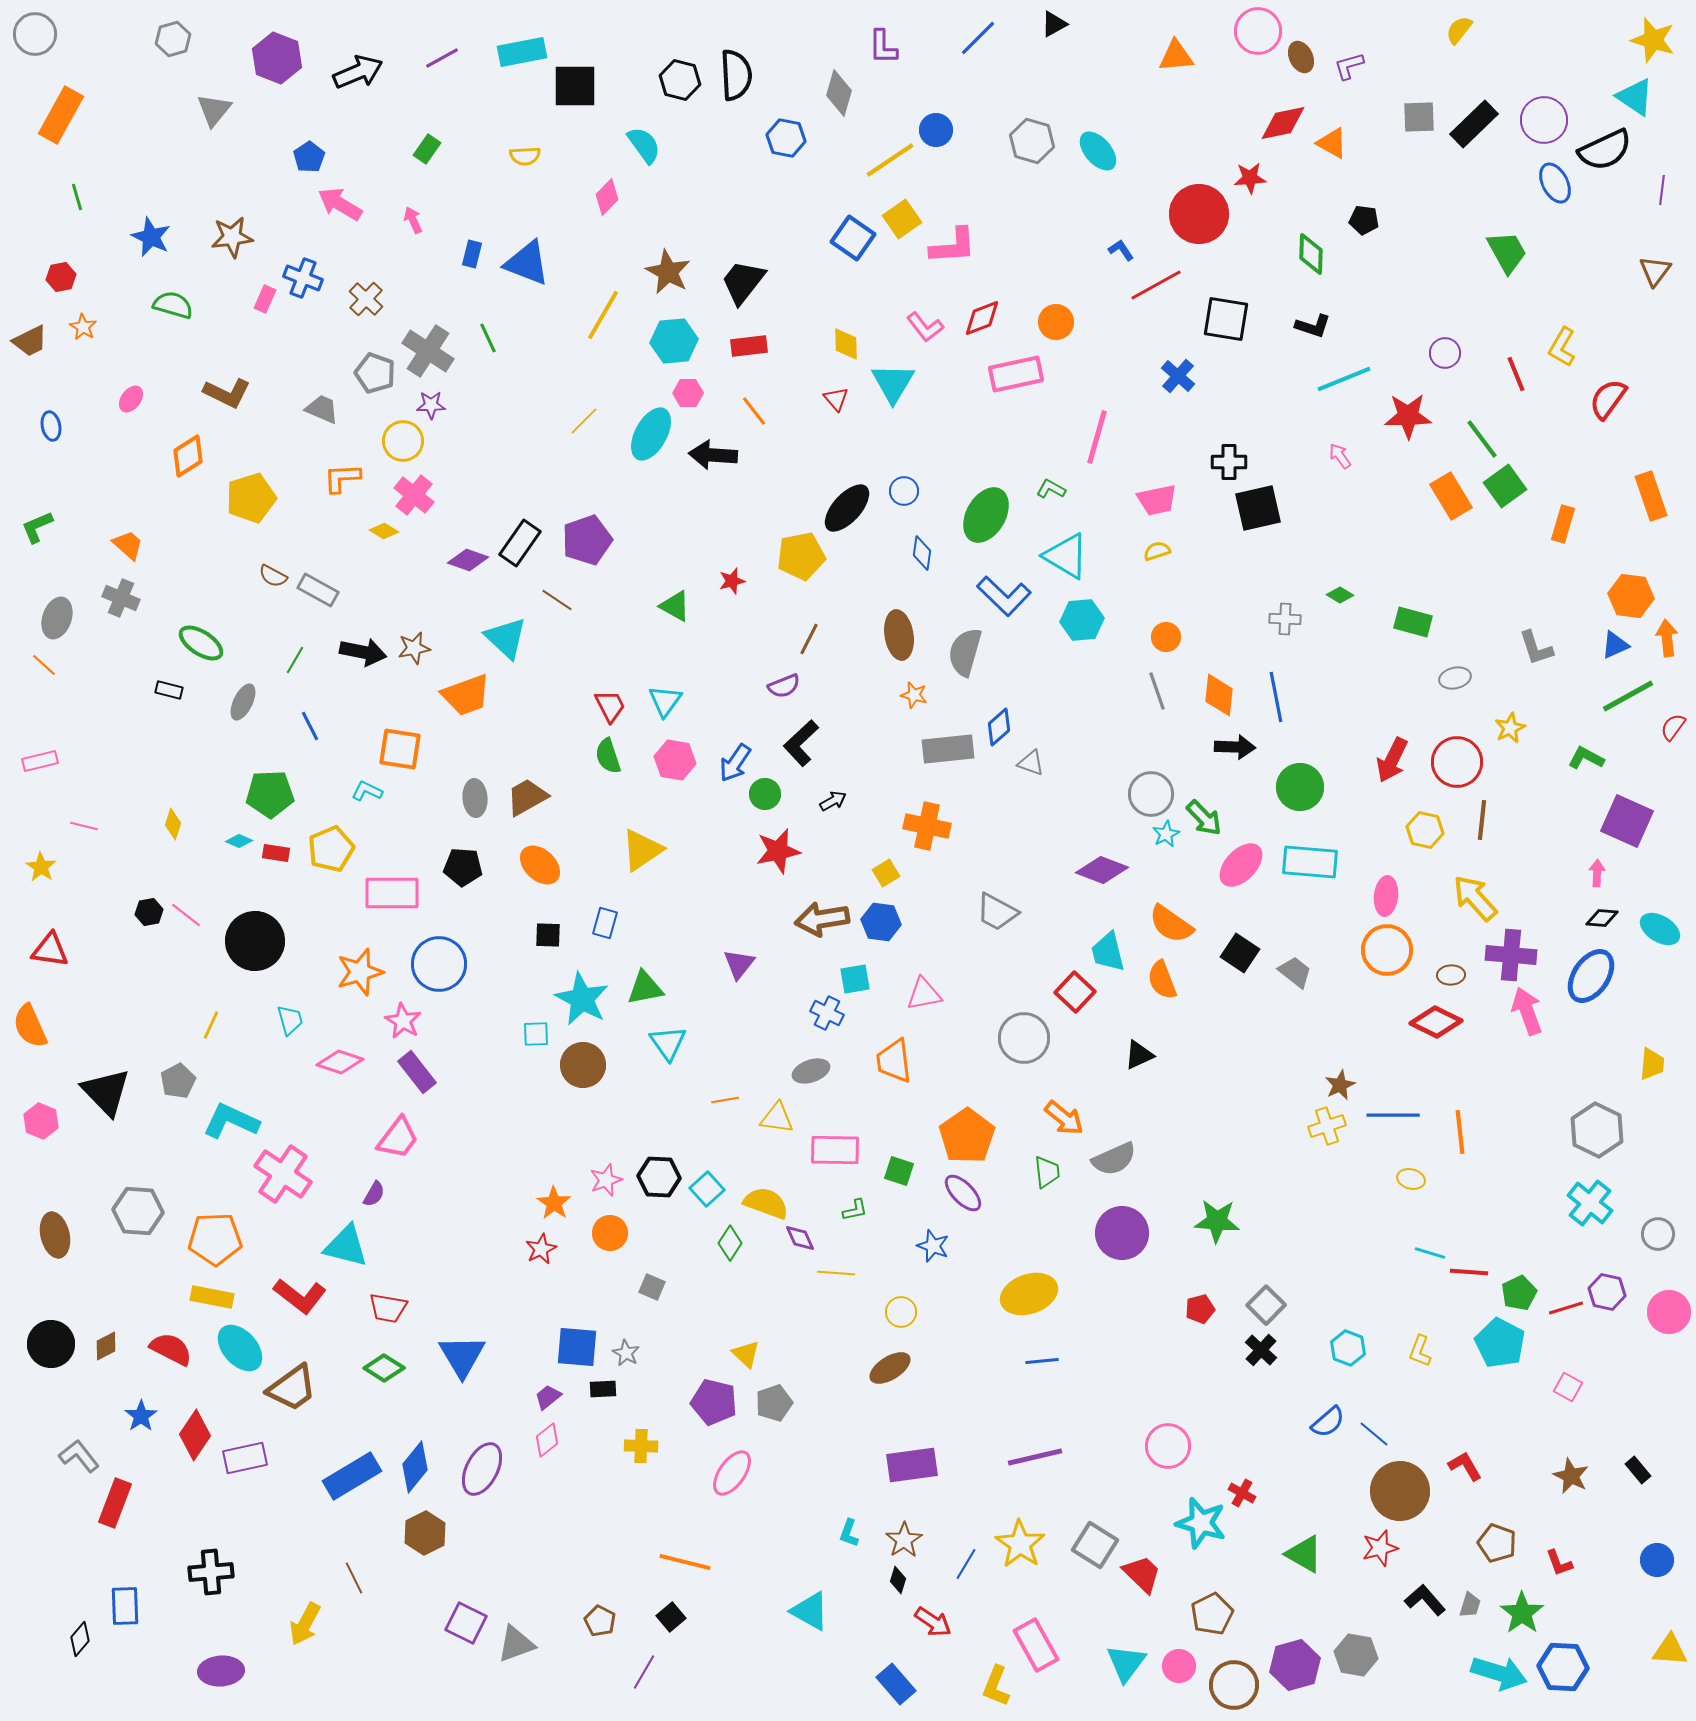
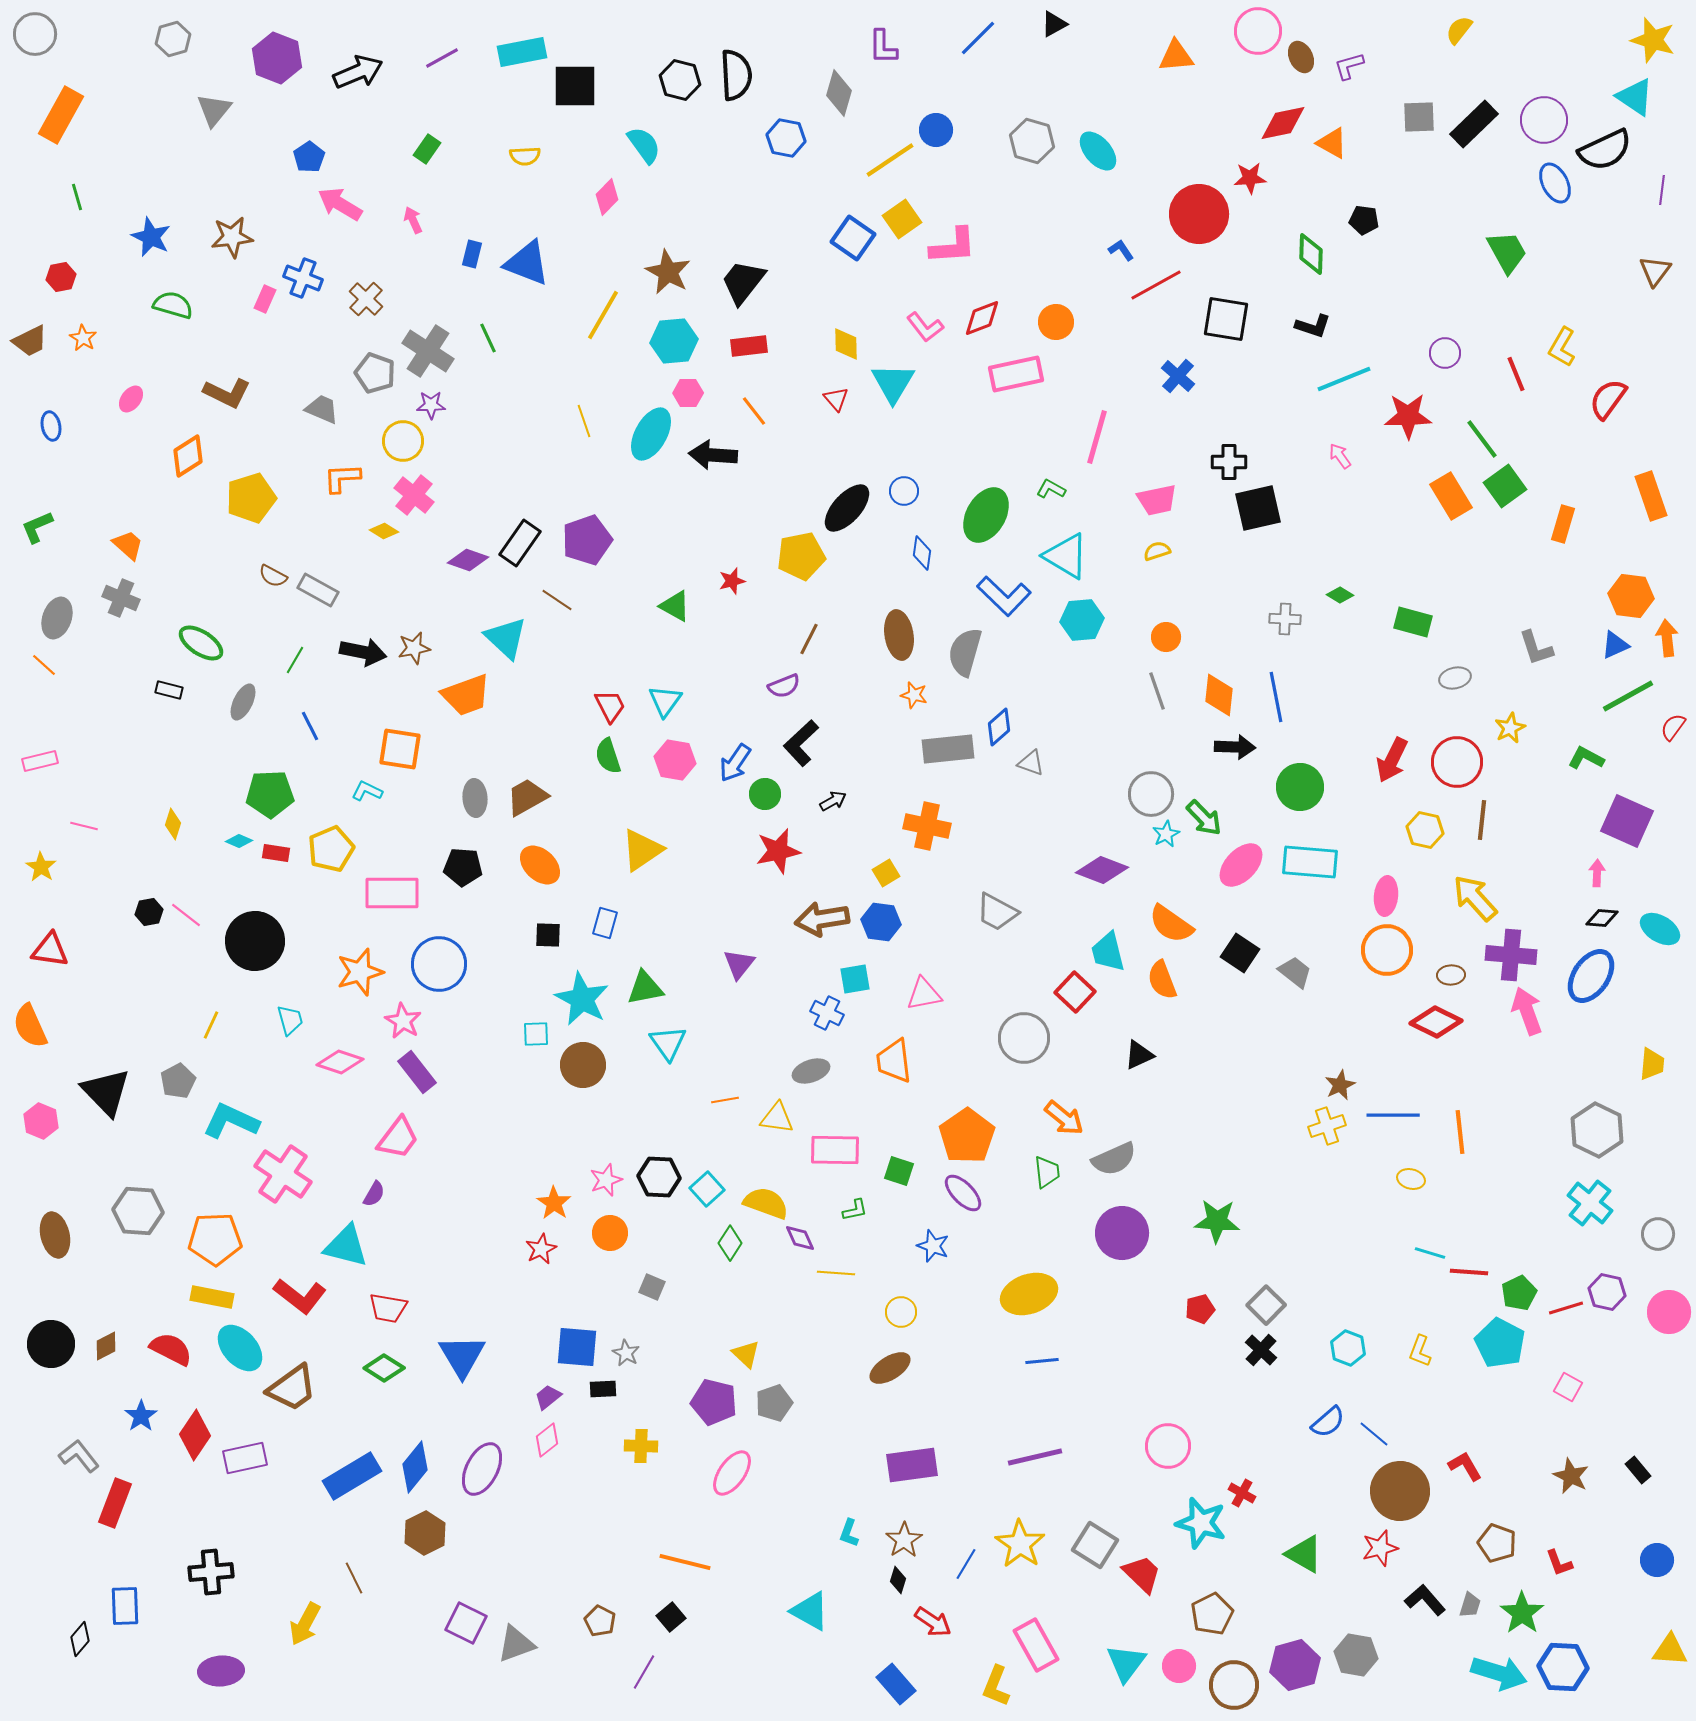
orange star at (83, 327): moved 11 px down
yellow line at (584, 421): rotated 64 degrees counterclockwise
